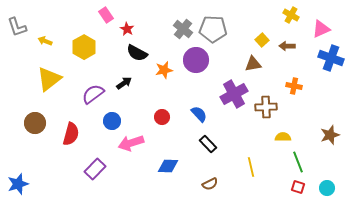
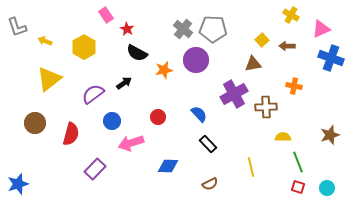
red circle: moved 4 px left
